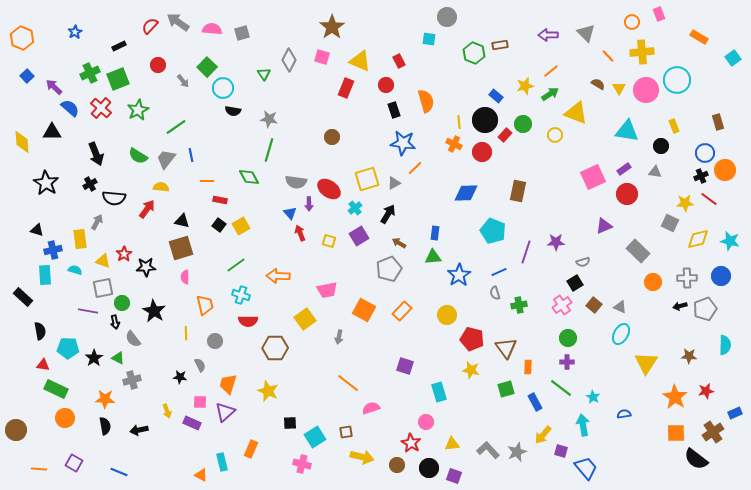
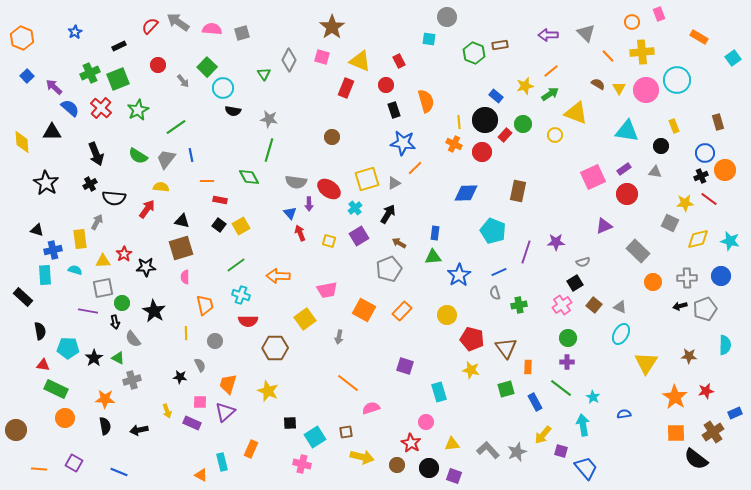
yellow triangle at (103, 261): rotated 21 degrees counterclockwise
